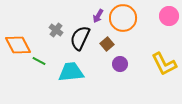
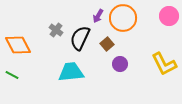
green line: moved 27 px left, 14 px down
